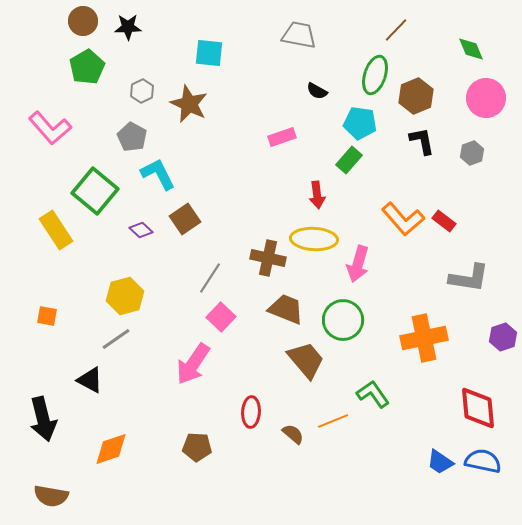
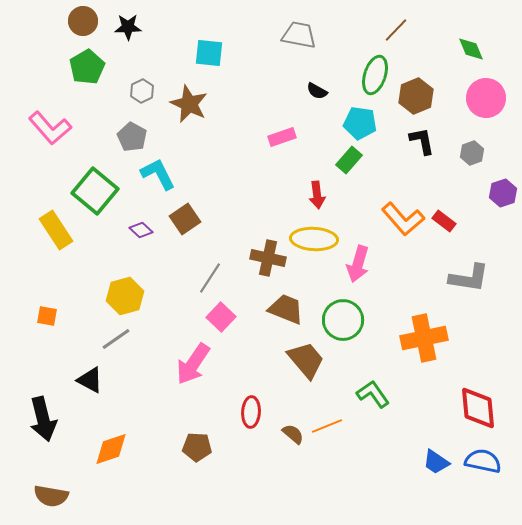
purple hexagon at (503, 337): moved 144 px up
orange line at (333, 421): moved 6 px left, 5 px down
blue trapezoid at (440, 462): moved 4 px left
